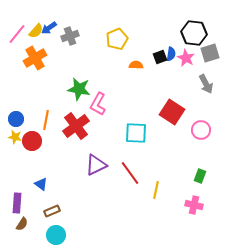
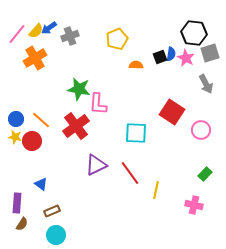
pink L-shape: rotated 25 degrees counterclockwise
orange line: moved 5 px left; rotated 60 degrees counterclockwise
green rectangle: moved 5 px right, 2 px up; rotated 24 degrees clockwise
